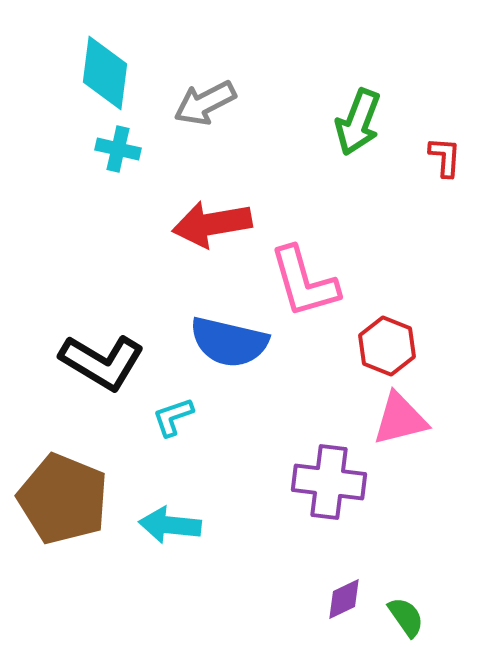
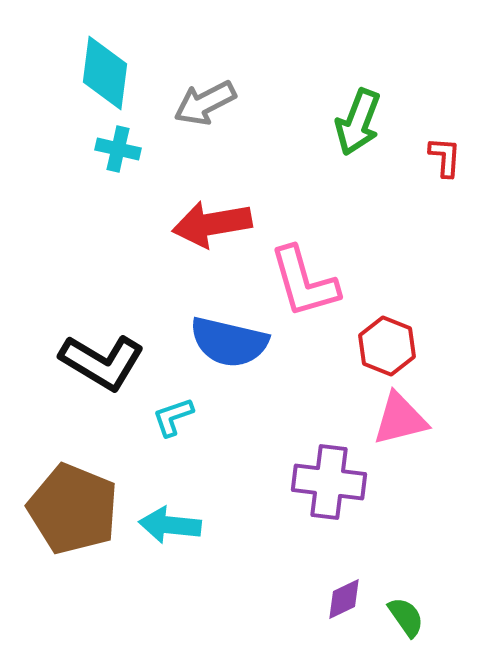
brown pentagon: moved 10 px right, 10 px down
